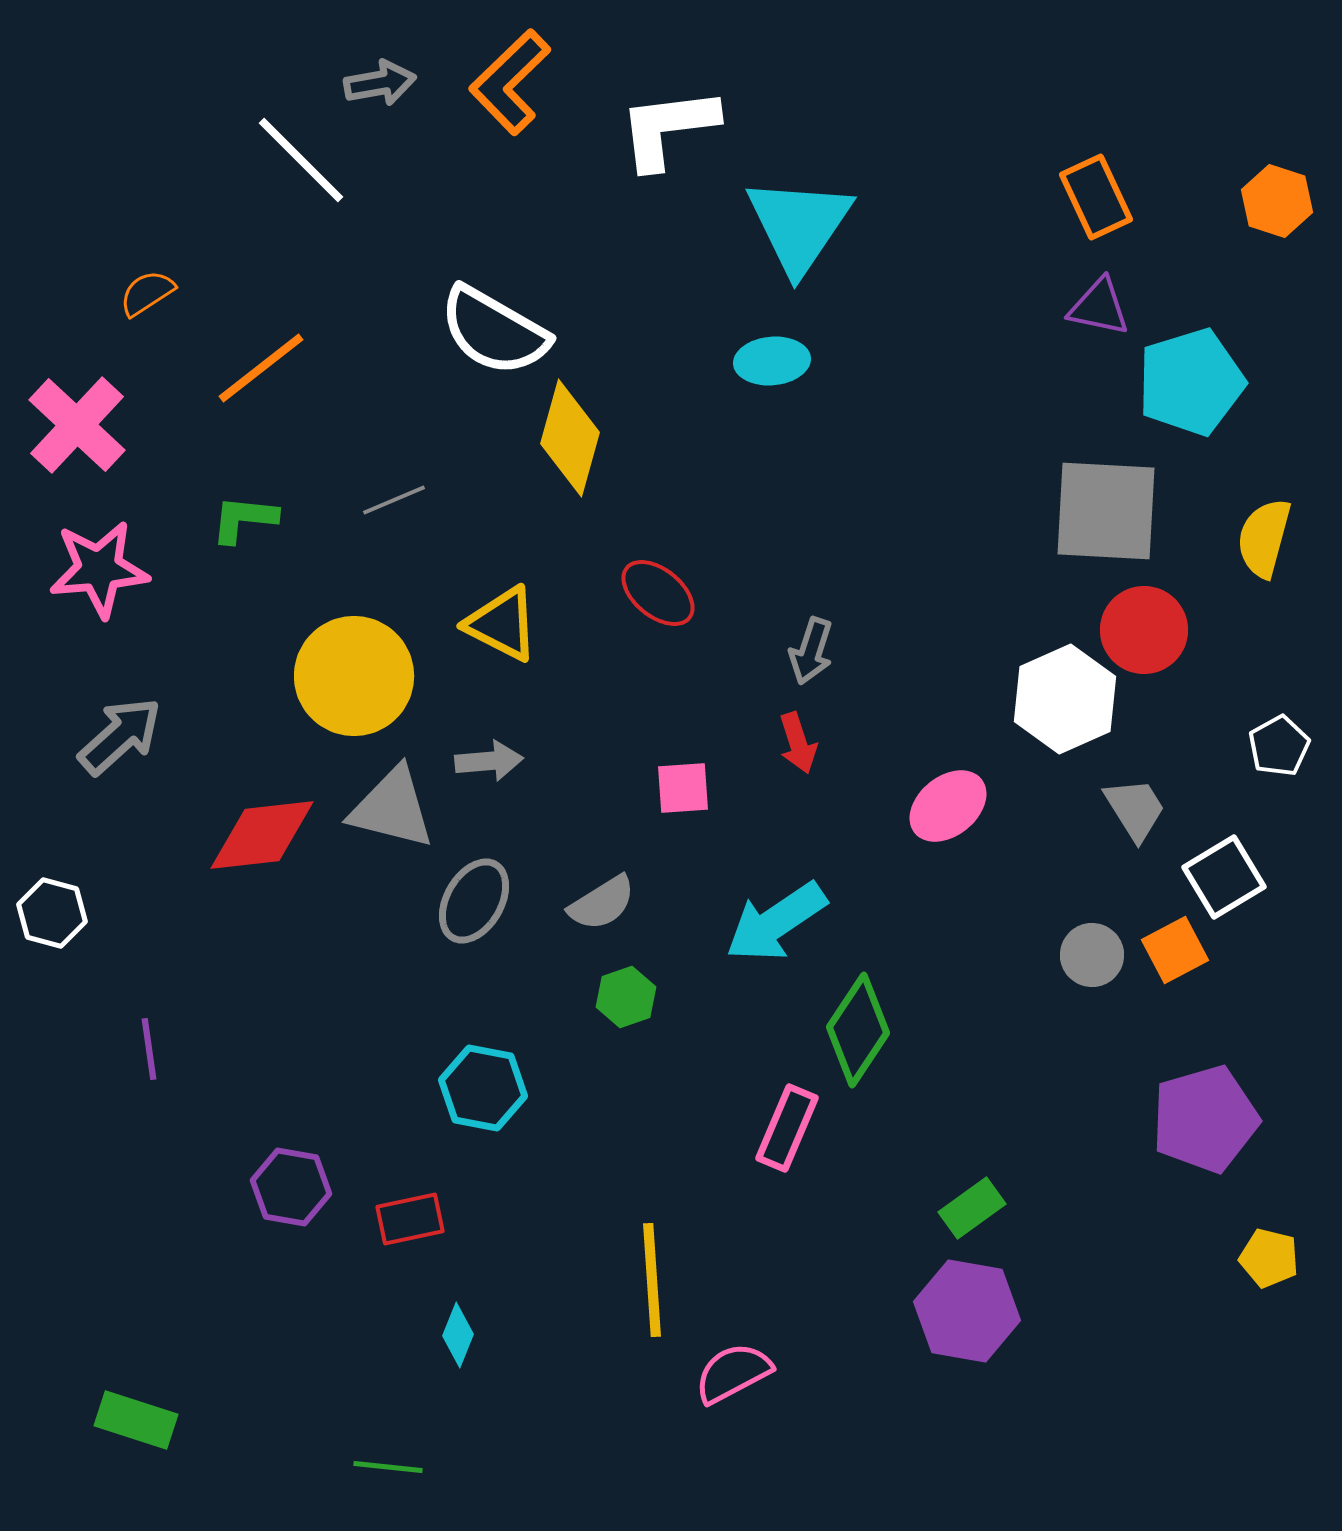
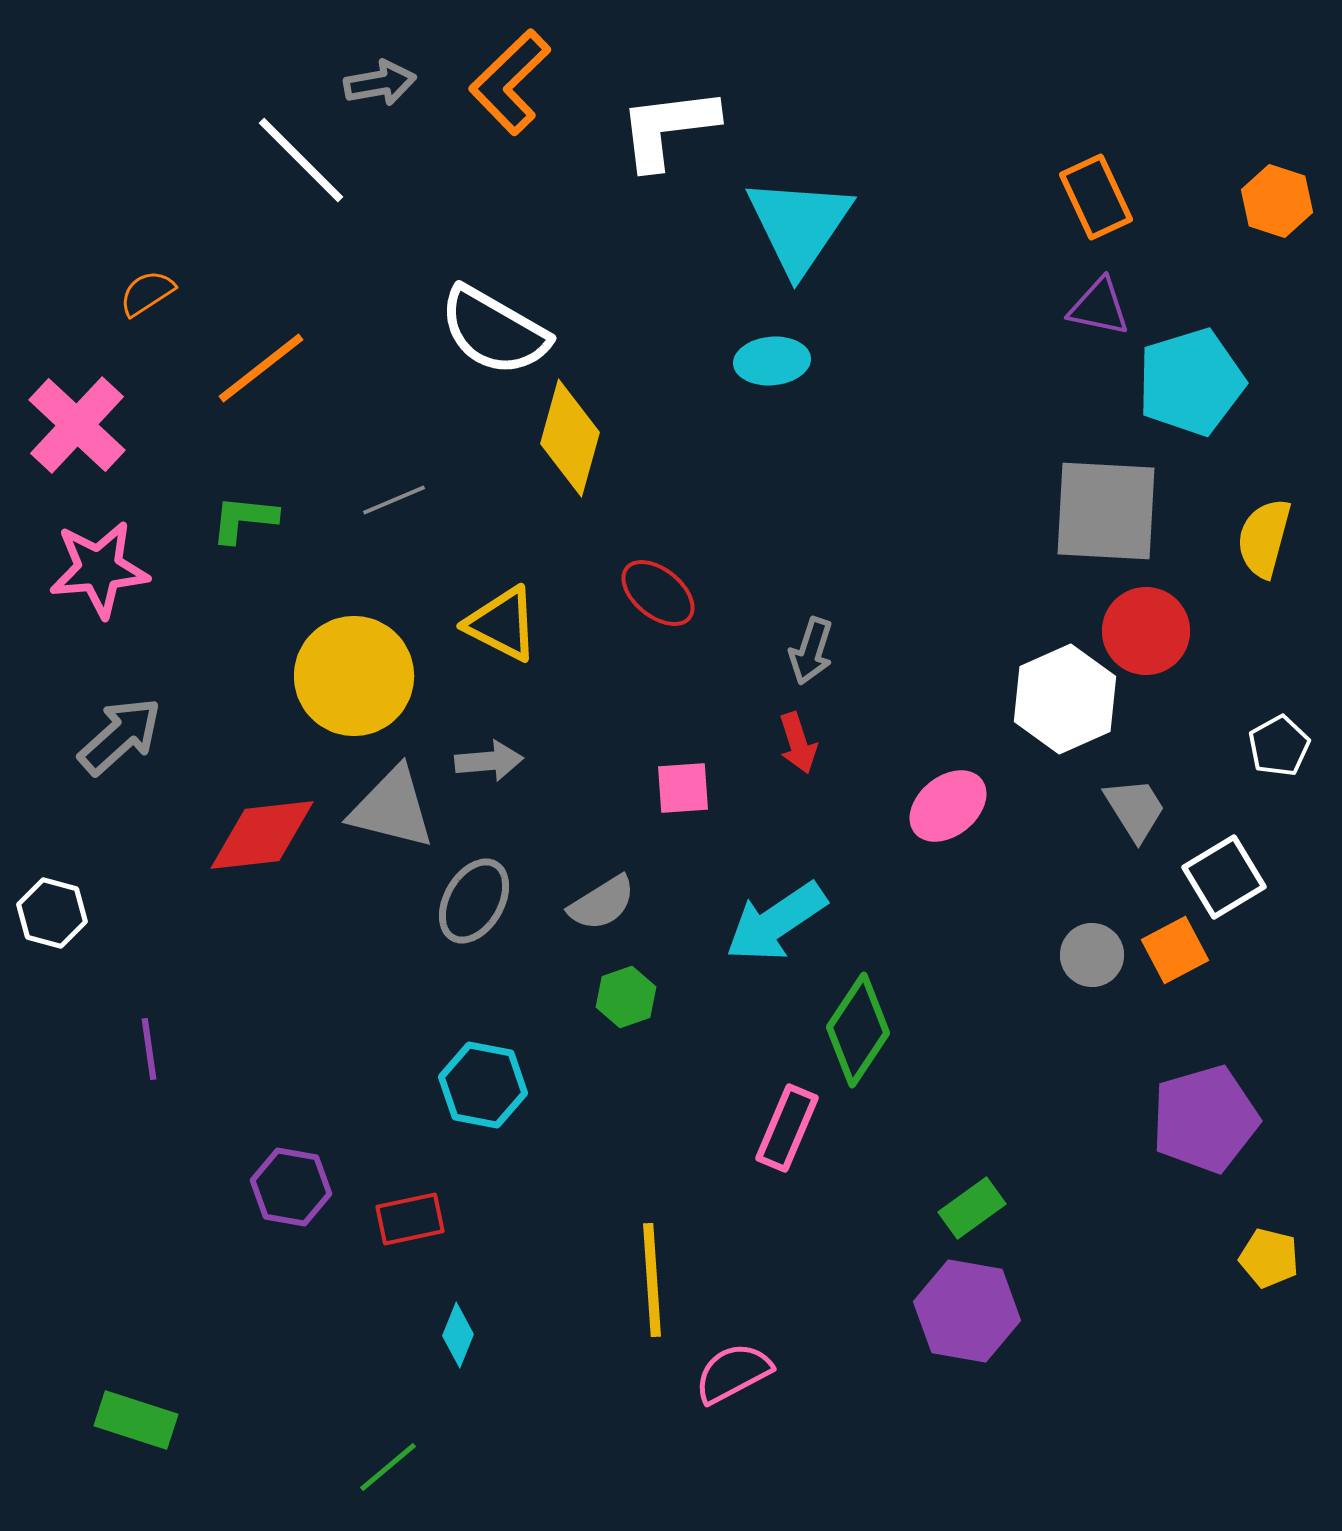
red circle at (1144, 630): moved 2 px right, 1 px down
cyan hexagon at (483, 1088): moved 3 px up
green line at (388, 1467): rotated 46 degrees counterclockwise
